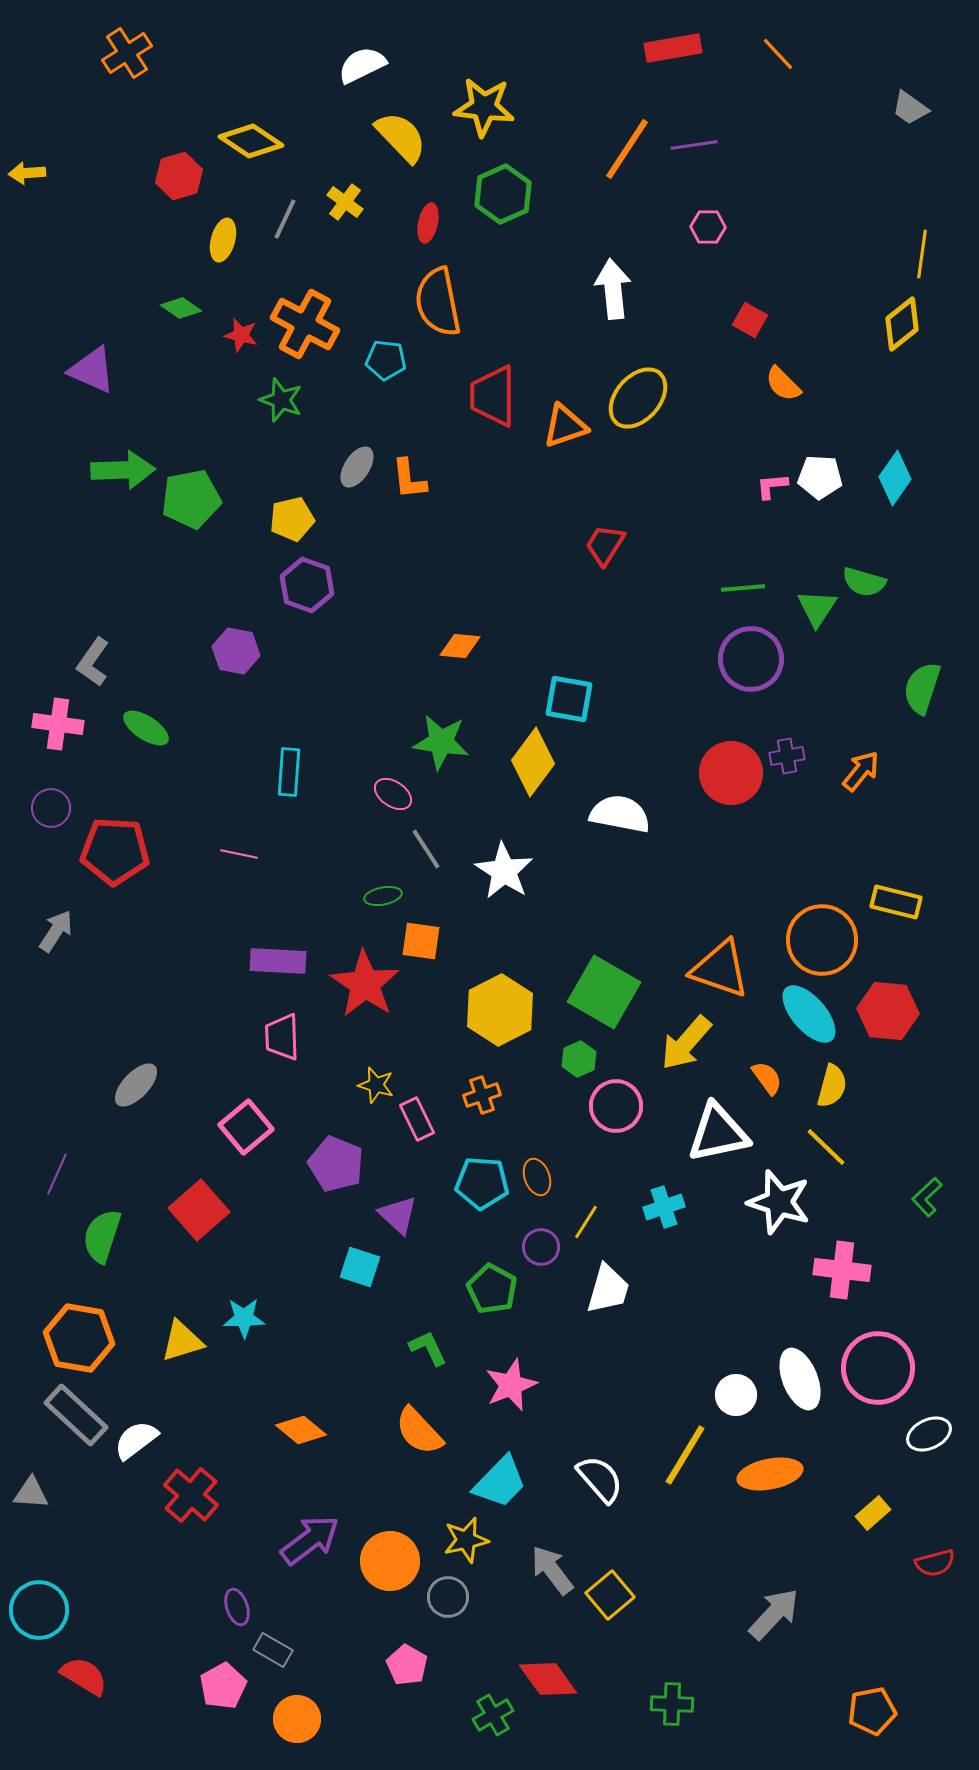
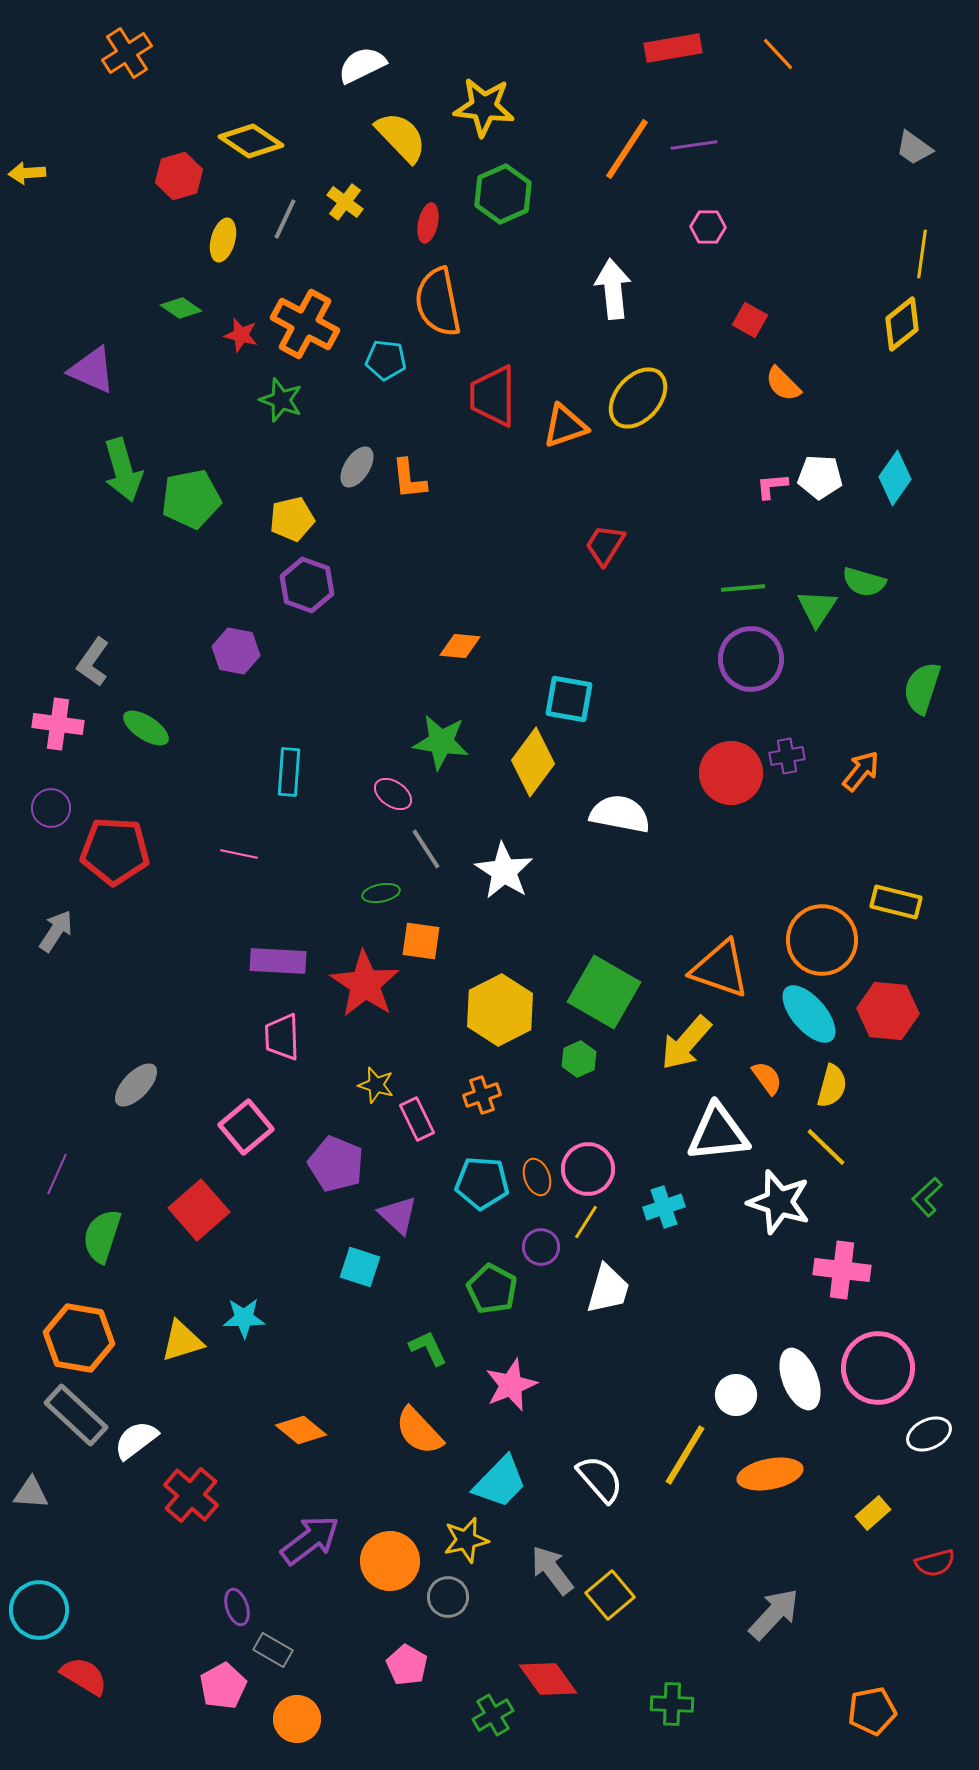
gray trapezoid at (910, 108): moved 4 px right, 40 px down
green arrow at (123, 470): rotated 76 degrees clockwise
green ellipse at (383, 896): moved 2 px left, 3 px up
pink circle at (616, 1106): moved 28 px left, 63 px down
white triangle at (718, 1133): rotated 6 degrees clockwise
